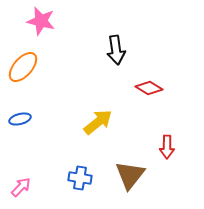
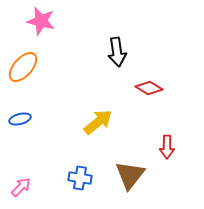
black arrow: moved 1 px right, 2 px down
